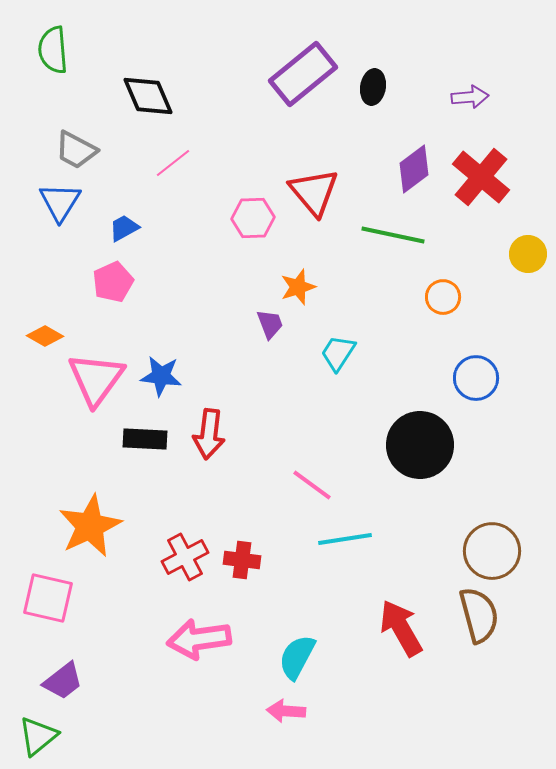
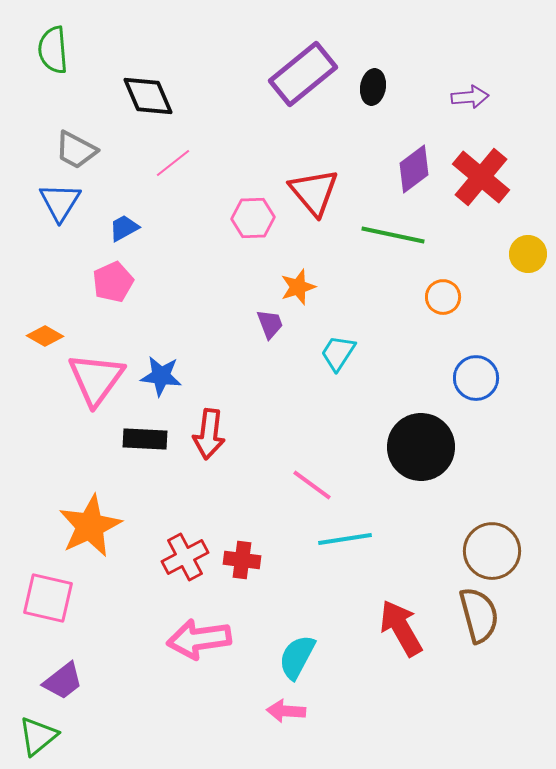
black circle at (420, 445): moved 1 px right, 2 px down
